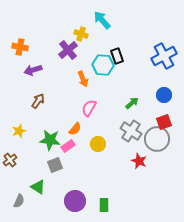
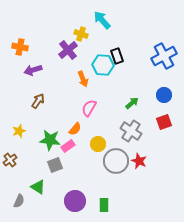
gray circle: moved 41 px left, 22 px down
